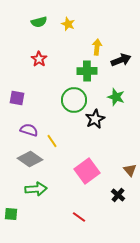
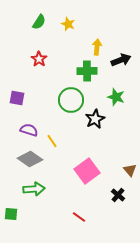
green semicircle: rotated 42 degrees counterclockwise
green circle: moved 3 px left
green arrow: moved 2 px left
